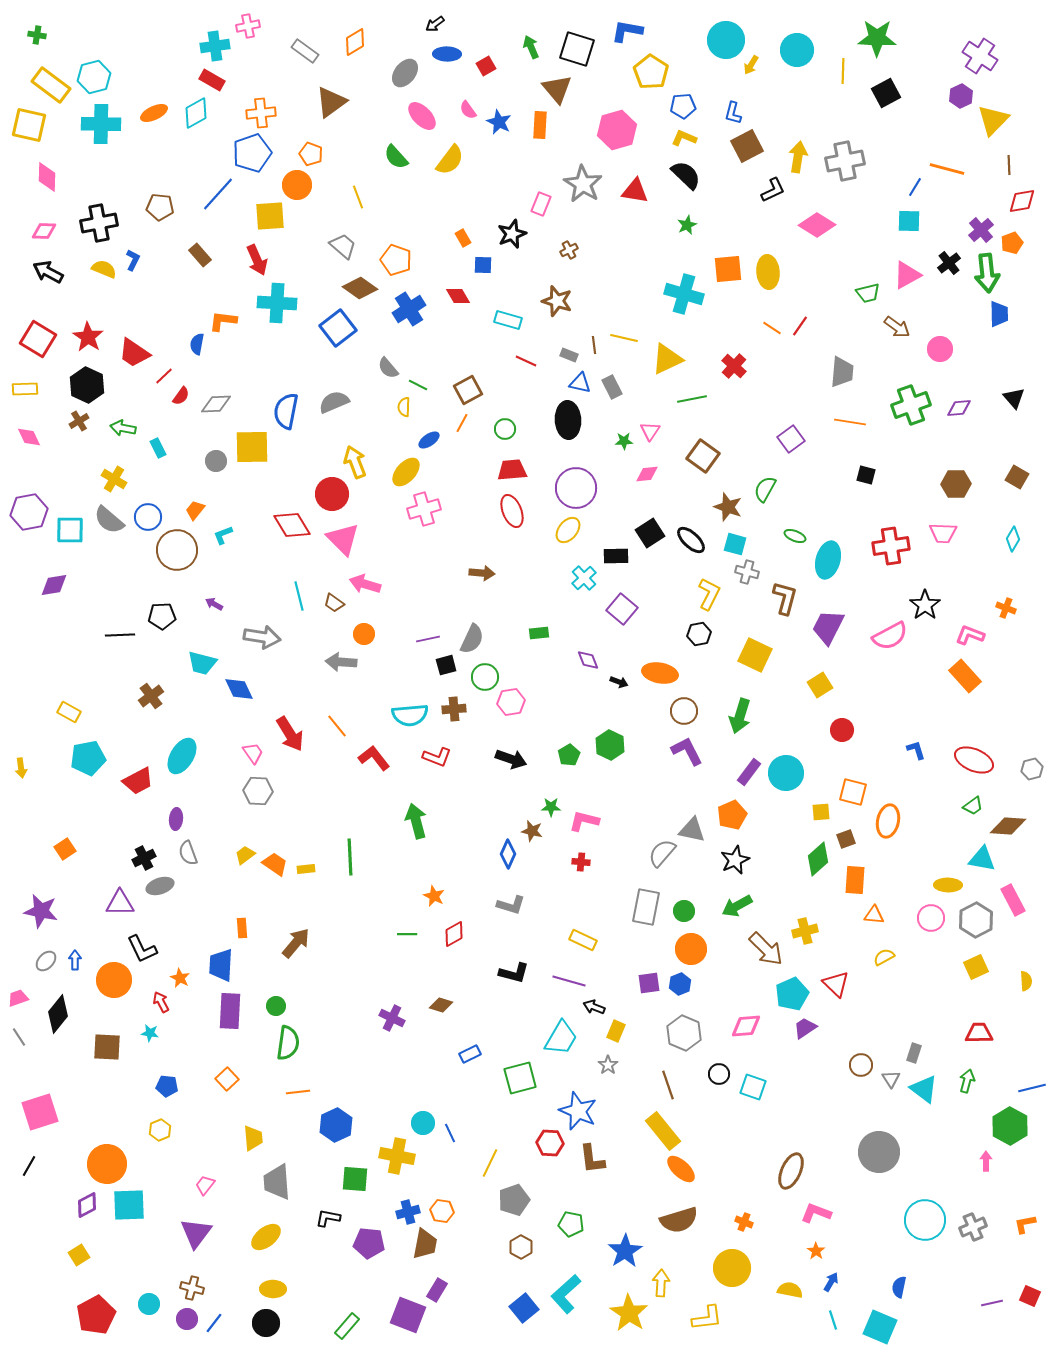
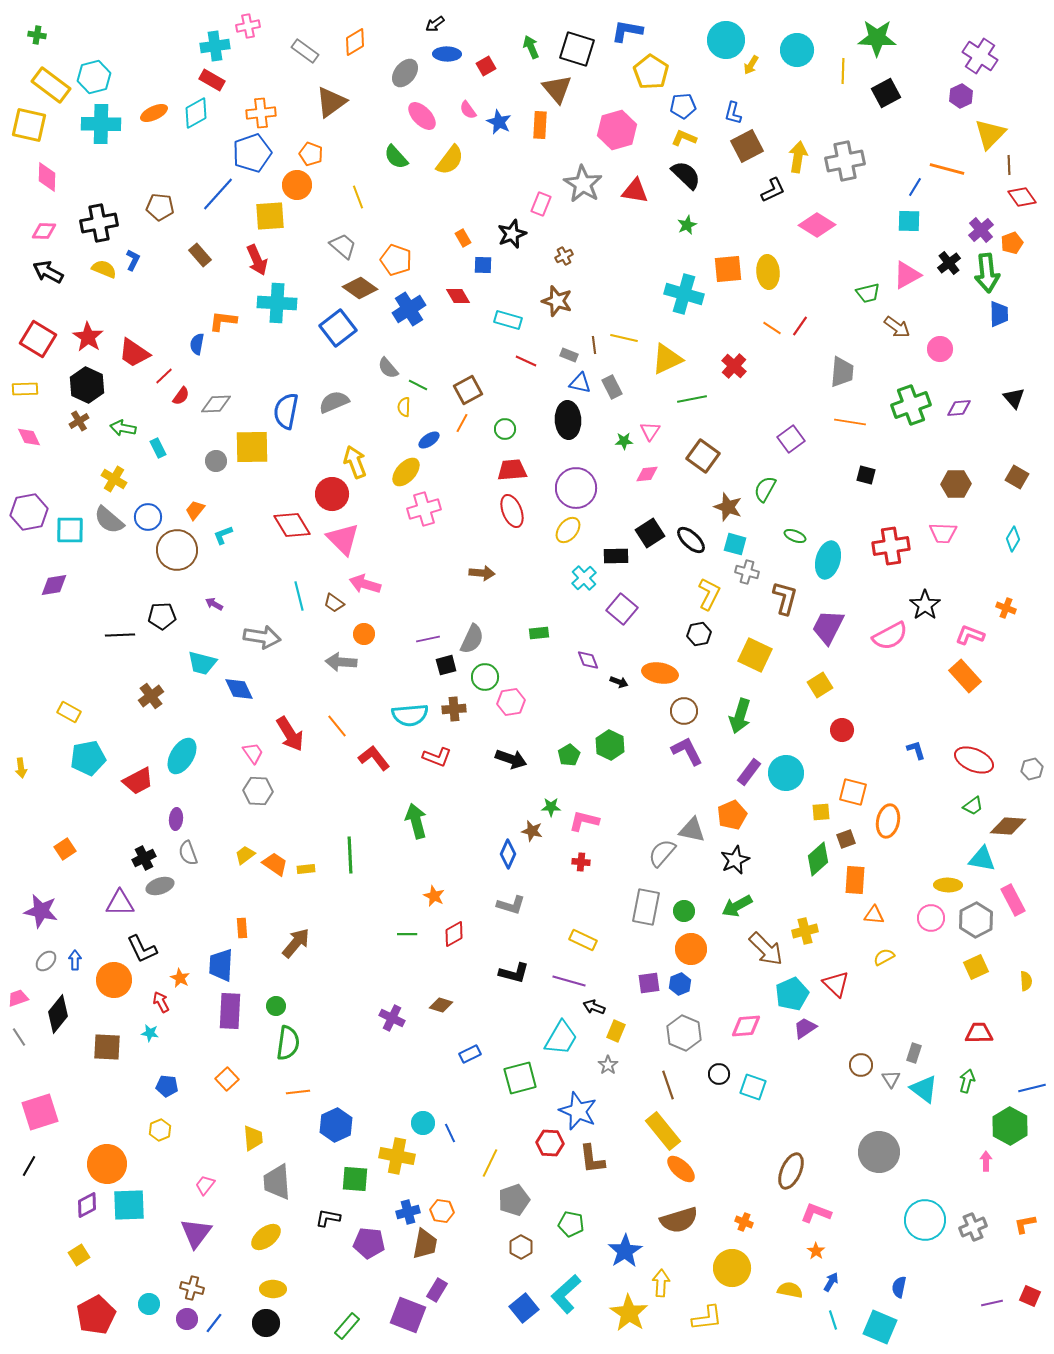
yellow triangle at (993, 120): moved 3 px left, 14 px down
red diamond at (1022, 201): moved 4 px up; rotated 64 degrees clockwise
brown cross at (569, 250): moved 5 px left, 6 px down
green line at (350, 857): moved 2 px up
